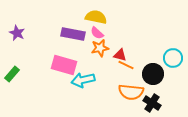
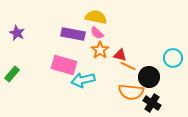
orange star: moved 2 px down; rotated 24 degrees counterclockwise
orange line: moved 2 px right, 1 px down
black circle: moved 4 px left, 3 px down
